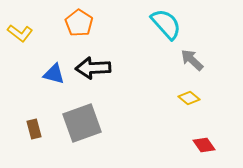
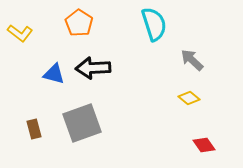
cyan semicircle: moved 12 px left; rotated 24 degrees clockwise
